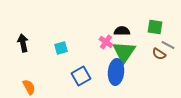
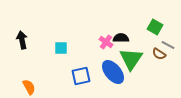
green square: rotated 21 degrees clockwise
black semicircle: moved 1 px left, 7 px down
black arrow: moved 1 px left, 3 px up
cyan square: rotated 16 degrees clockwise
green triangle: moved 7 px right, 7 px down
blue ellipse: moved 3 px left; rotated 45 degrees counterclockwise
blue square: rotated 18 degrees clockwise
